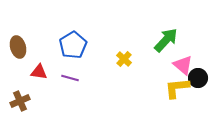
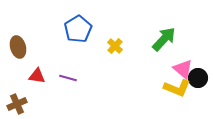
green arrow: moved 2 px left, 1 px up
blue pentagon: moved 5 px right, 16 px up
yellow cross: moved 9 px left, 13 px up
pink triangle: moved 4 px down
red triangle: moved 2 px left, 4 px down
purple line: moved 2 px left
yellow L-shape: rotated 152 degrees counterclockwise
brown cross: moved 3 px left, 3 px down
